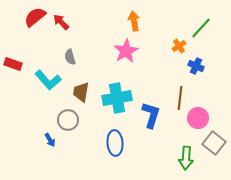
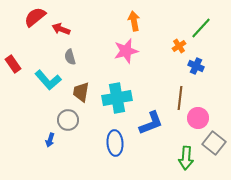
red arrow: moved 7 px down; rotated 24 degrees counterclockwise
pink star: rotated 15 degrees clockwise
red rectangle: rotated 36 degrees clockwise
blue L-shape: moved 8 px down; rotated 52 degrees clockwise
blue arrow: rotated 48 degrees clockwise
